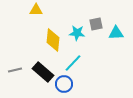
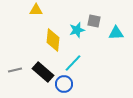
gray square: moved 2 px left, 3 px up; rotated 24 degrees clockwise
cyan star: moved 3 px up; rotated 21 degrees counterclockwise
